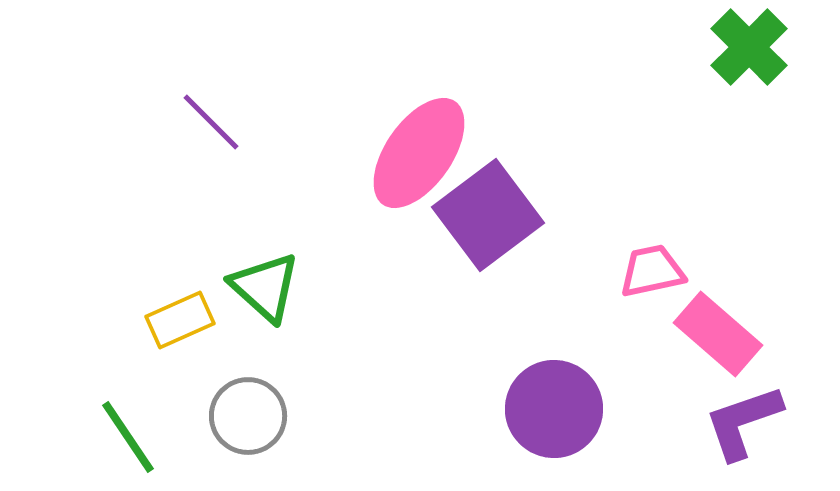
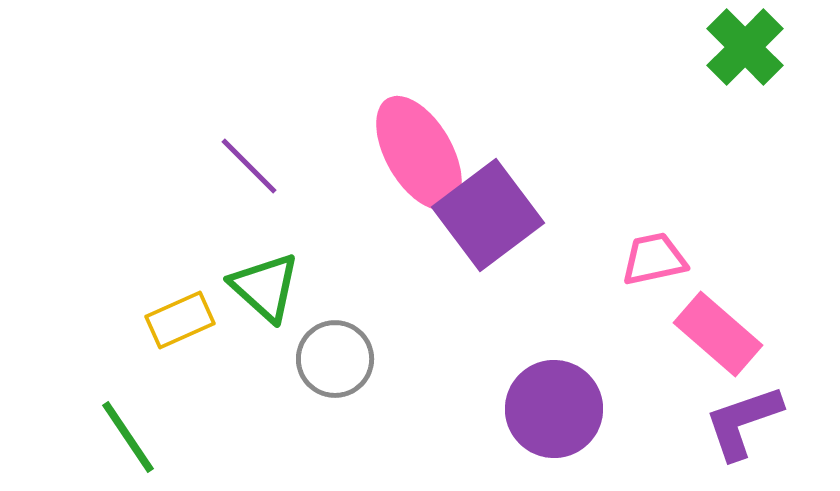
green cross: moved 4 px left
purple line: moved 38 px right, 44 px down
pink ellipse: rotated 65 degrees counterclockwise
pink trapezoid: moved 2 px right, 12 px up
gray circle: moved 87 px right, 57 px up
